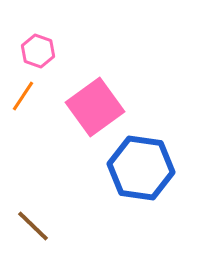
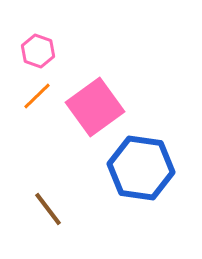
orange line: moved 14 px right; rotated 12 degrees clockwise
brown line: moved 15 px right, 17 px up; rotated 9 degrees clockwise
